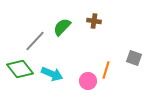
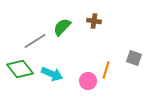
gray line: rotated 15 degrees clockwise
